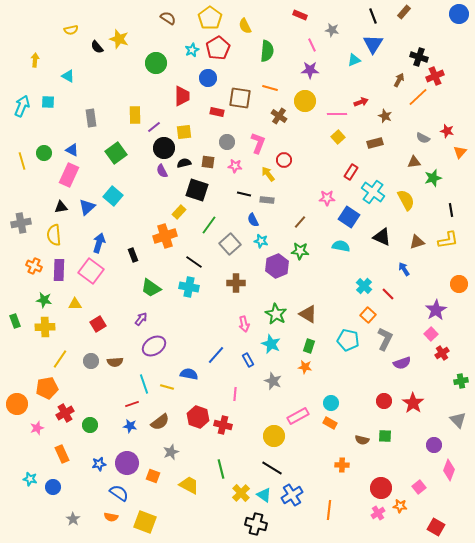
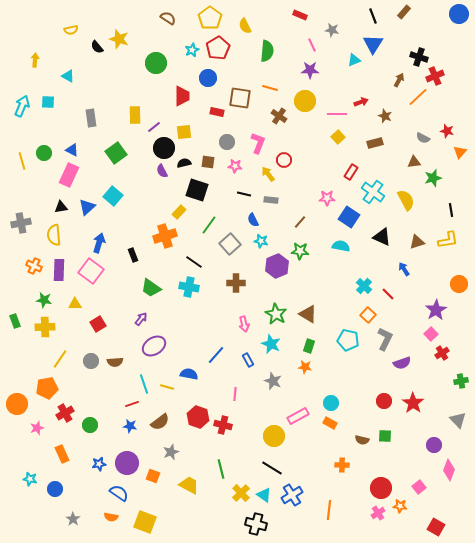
gray rectangle at (267, 200): moved 4 px right
blue circle at (53, 487): moved 2 px right, 2 px down
